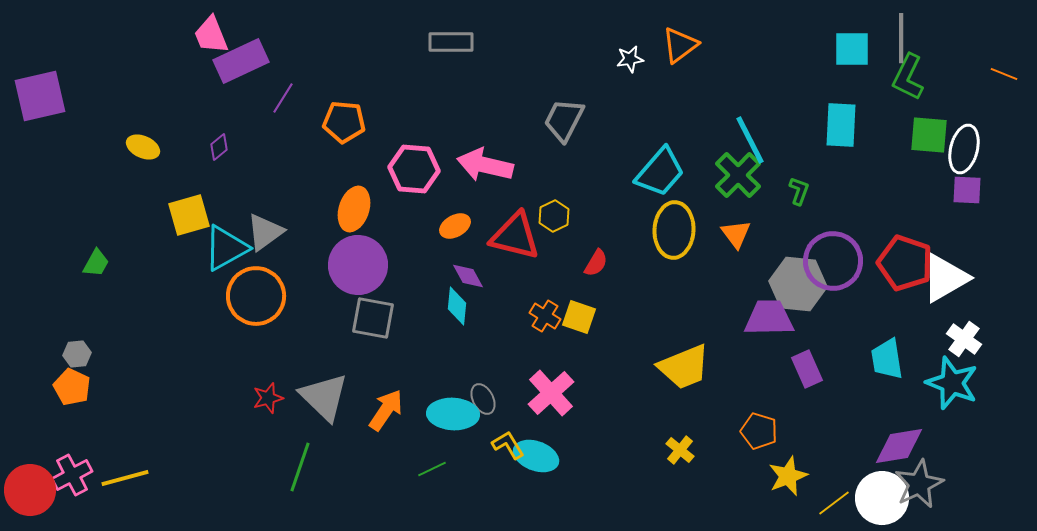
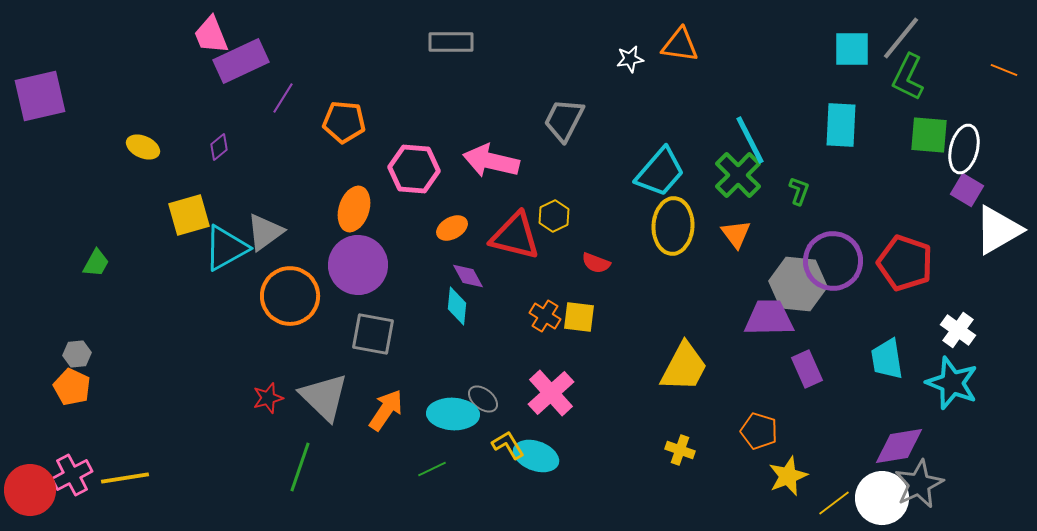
gray line at (901, 38): rotated 39 degrees clockwise
orange triangle at (680, 45): rotated 45 degrees clockwise
orange line at (1004, 74): moved 4 px up
pink arrow at (485, 165): moved 6 px right, 4 px up
purple square at (967, 190): rotated 28 degrees clockwise
orange ellipse at (455, 226): moved 3 px left, 2 px down
yellow ellipse at (674, 230): moved 1 px left, 4 px up
red semicircle at (596, 263): rotated 80 degrees clockwise
white triangle at (945, 278): moved 53 px right, 48 px up
orange circle at (256, 296): moved 34 px right
yellow square at (579, 317): rotated 12 degrees counterclockwise
gray square at (373, 318): moved 16 px down
white cross at (964, 339): moved 6 px left, 9 px up
yellow trapezoid at (684, 367): rotated 40 degrees counterclockwise
gray ellipse at (483, 399): rotated 24 degrees counterclockwise
yellow cross at (680, 450): rotated 20 degrees counterclockwise
yellow line at (125, 478): rotated 6 degrees clockwise
